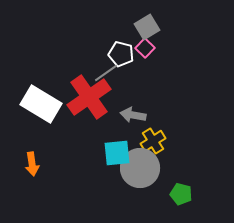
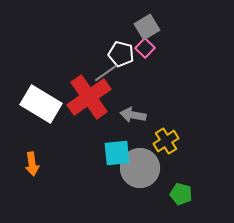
yellow cross: moved 13 px right
